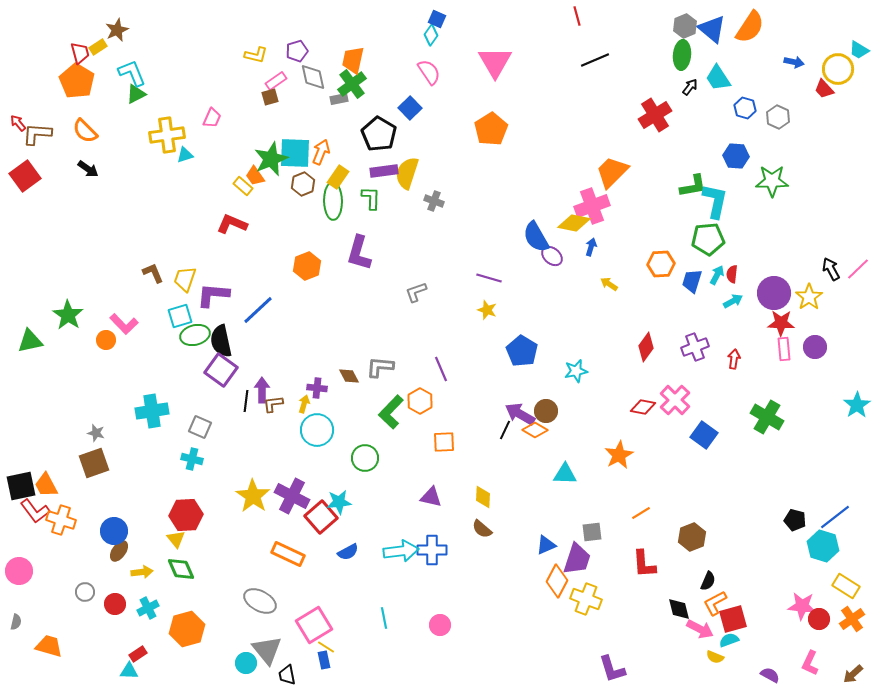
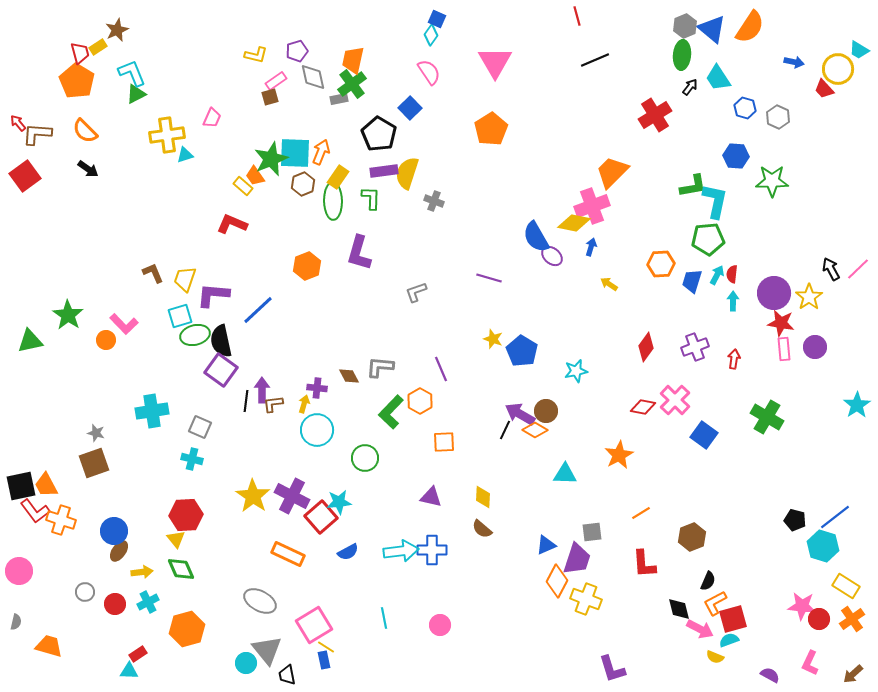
cyan arrow at (733, 301): rotated 60 degrees counterclockwise
yellow star at (487, 310): moved 6 px right, 29 px down
red star at (781, 323): rotated 8 degrees clockwise
cyan cross at (148, 608): moved 6 px up
